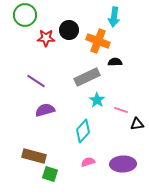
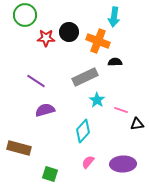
black circle: moved 2 px down
gray rectangle: moved 2 px left
brown rectangle: moved 15 px left, 8 px up
pink semicircle: rotated 32 degrees counterclockwise
